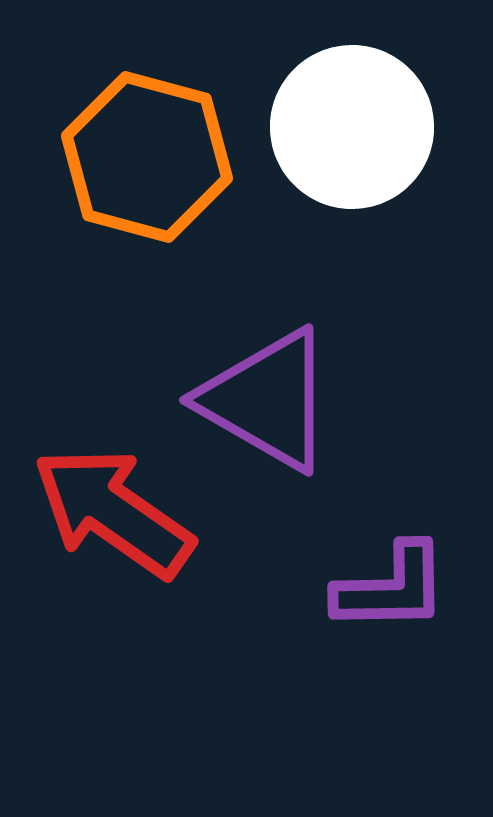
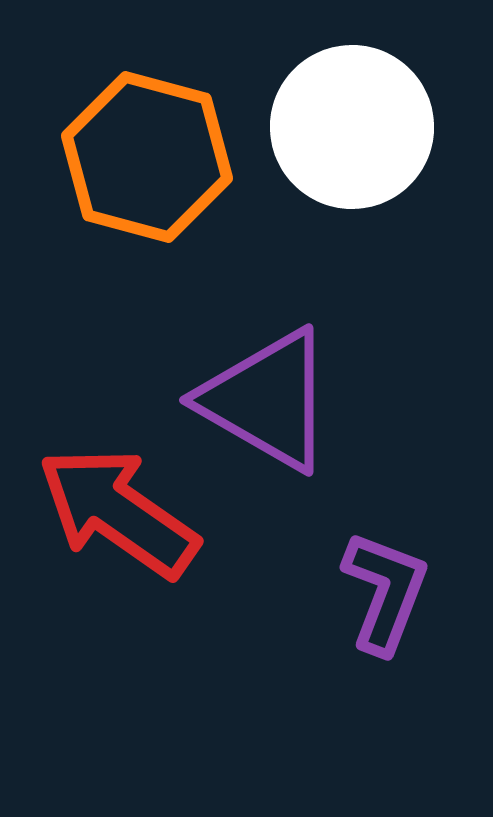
red arrow: moved 5 px right
purple L-shape: moved 6 px left, 4 px down; rotated 68 degrees counterclockwise
